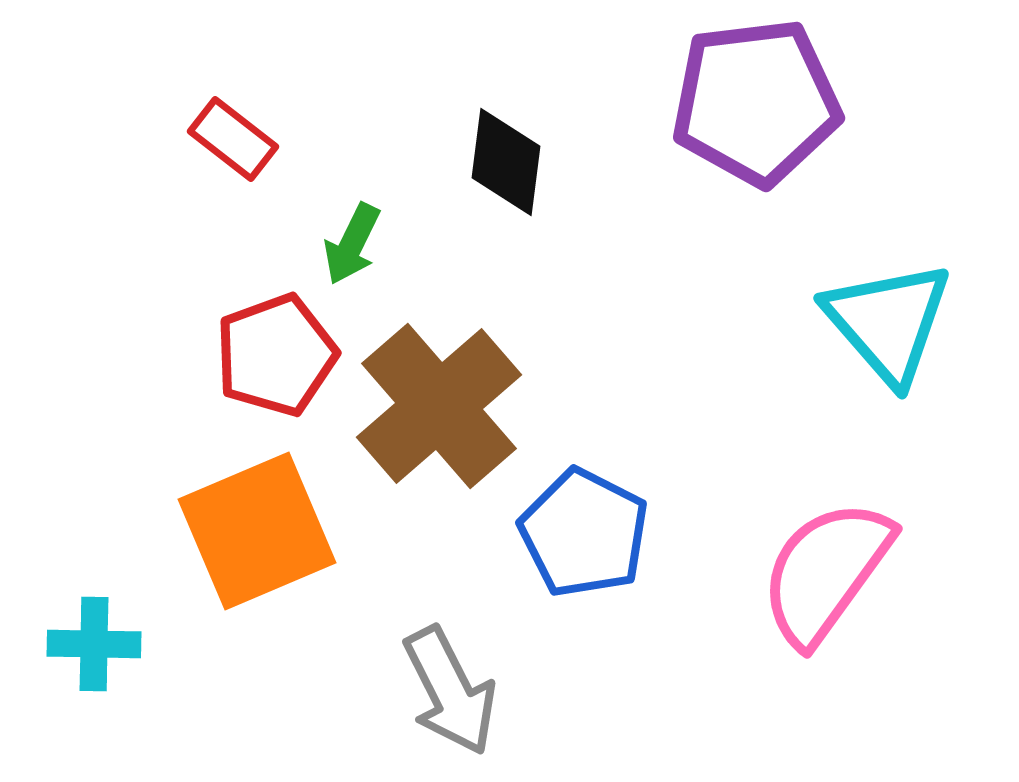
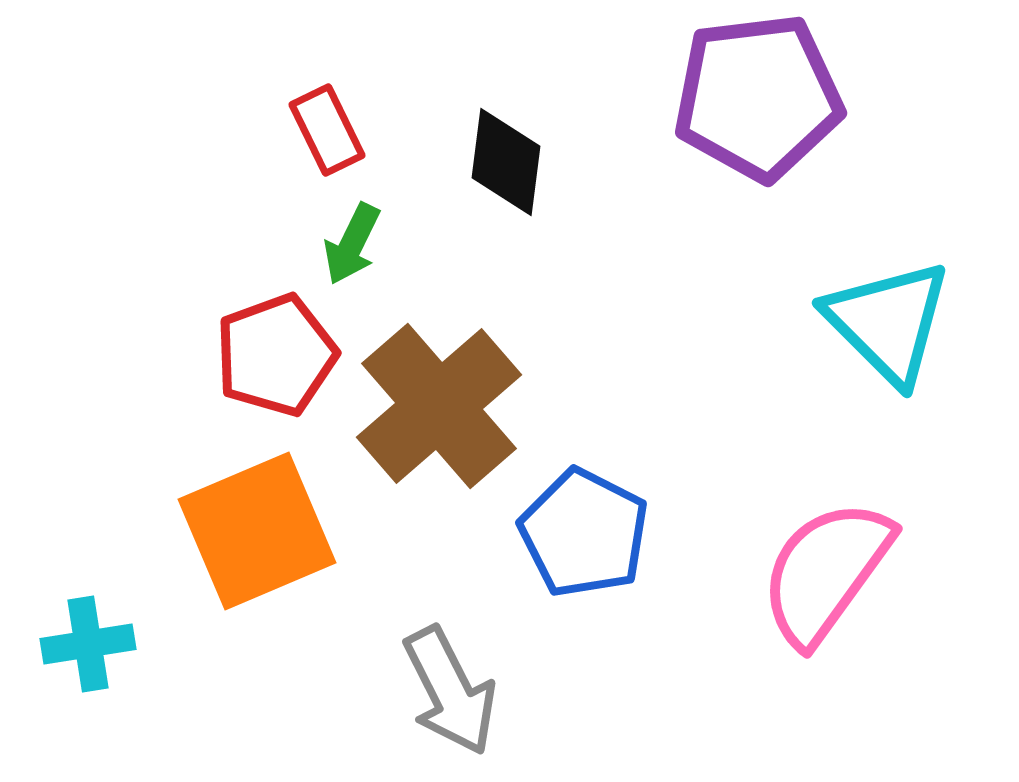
purple pentagon: moved 2 px right, 5 px up
red rectangle: moved 94 px right, 9 px up; rotated 26 degrees clockwise
cyan triangle: rotated 4 degrees counterclockwise
cyan cross: moved 6 px left; rotated 10 degrees counterclockwise
